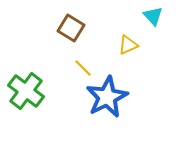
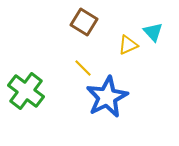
cyan triangle: moved 16 px down
brown square: moved 13 px right, 6 px up
